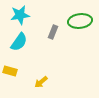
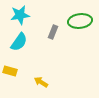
yellow arrow: rotated 72 degrees clockwise
